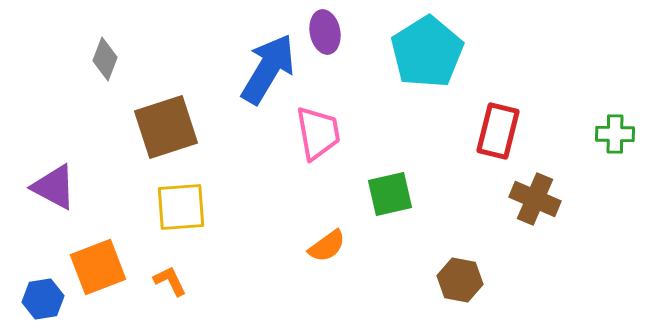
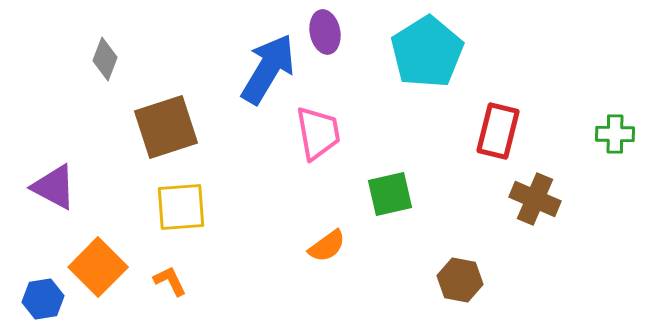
orange square: rotated 24 degrees counterclockwise
